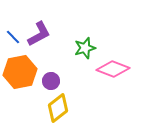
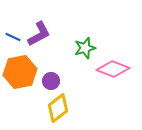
blue line: rotated 21 degrees counterclockwise
